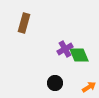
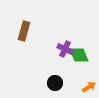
brown rectangle: moved 8 px down
purple cross: rotated 35 degrees counterclockwise
